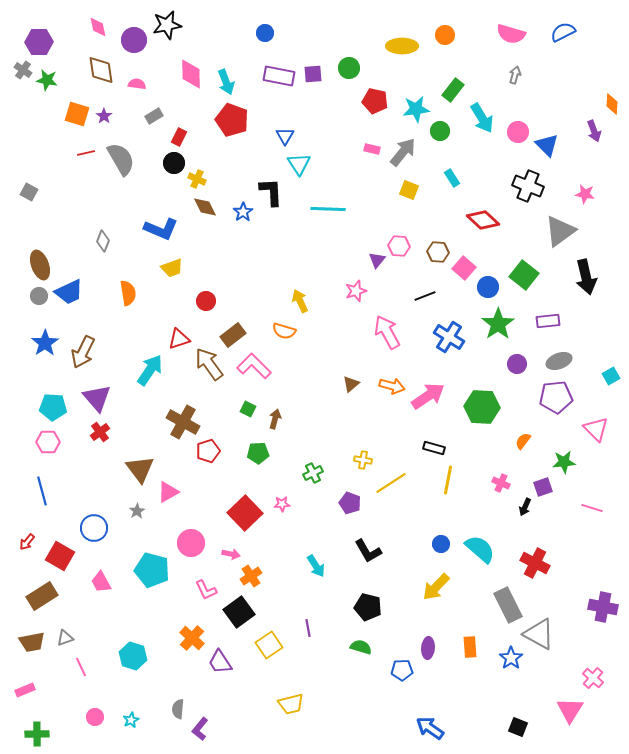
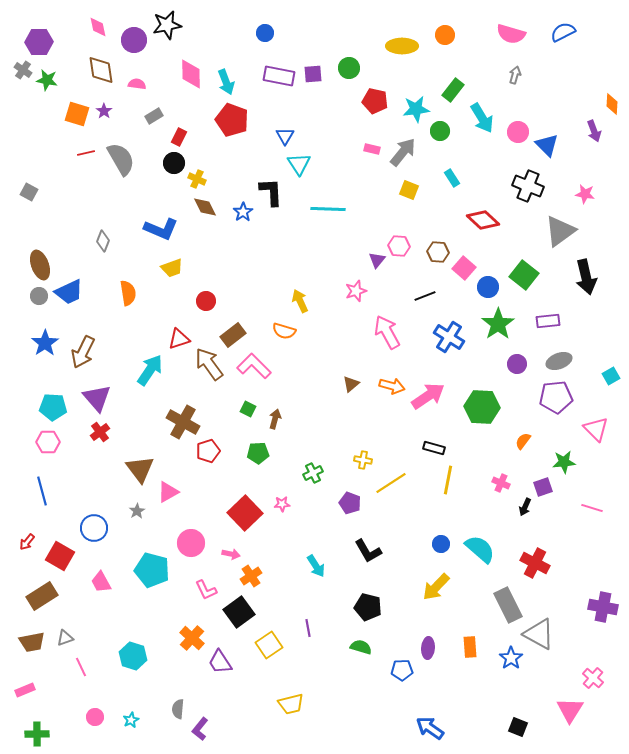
purple star at (104, 116): moved 5 px up
